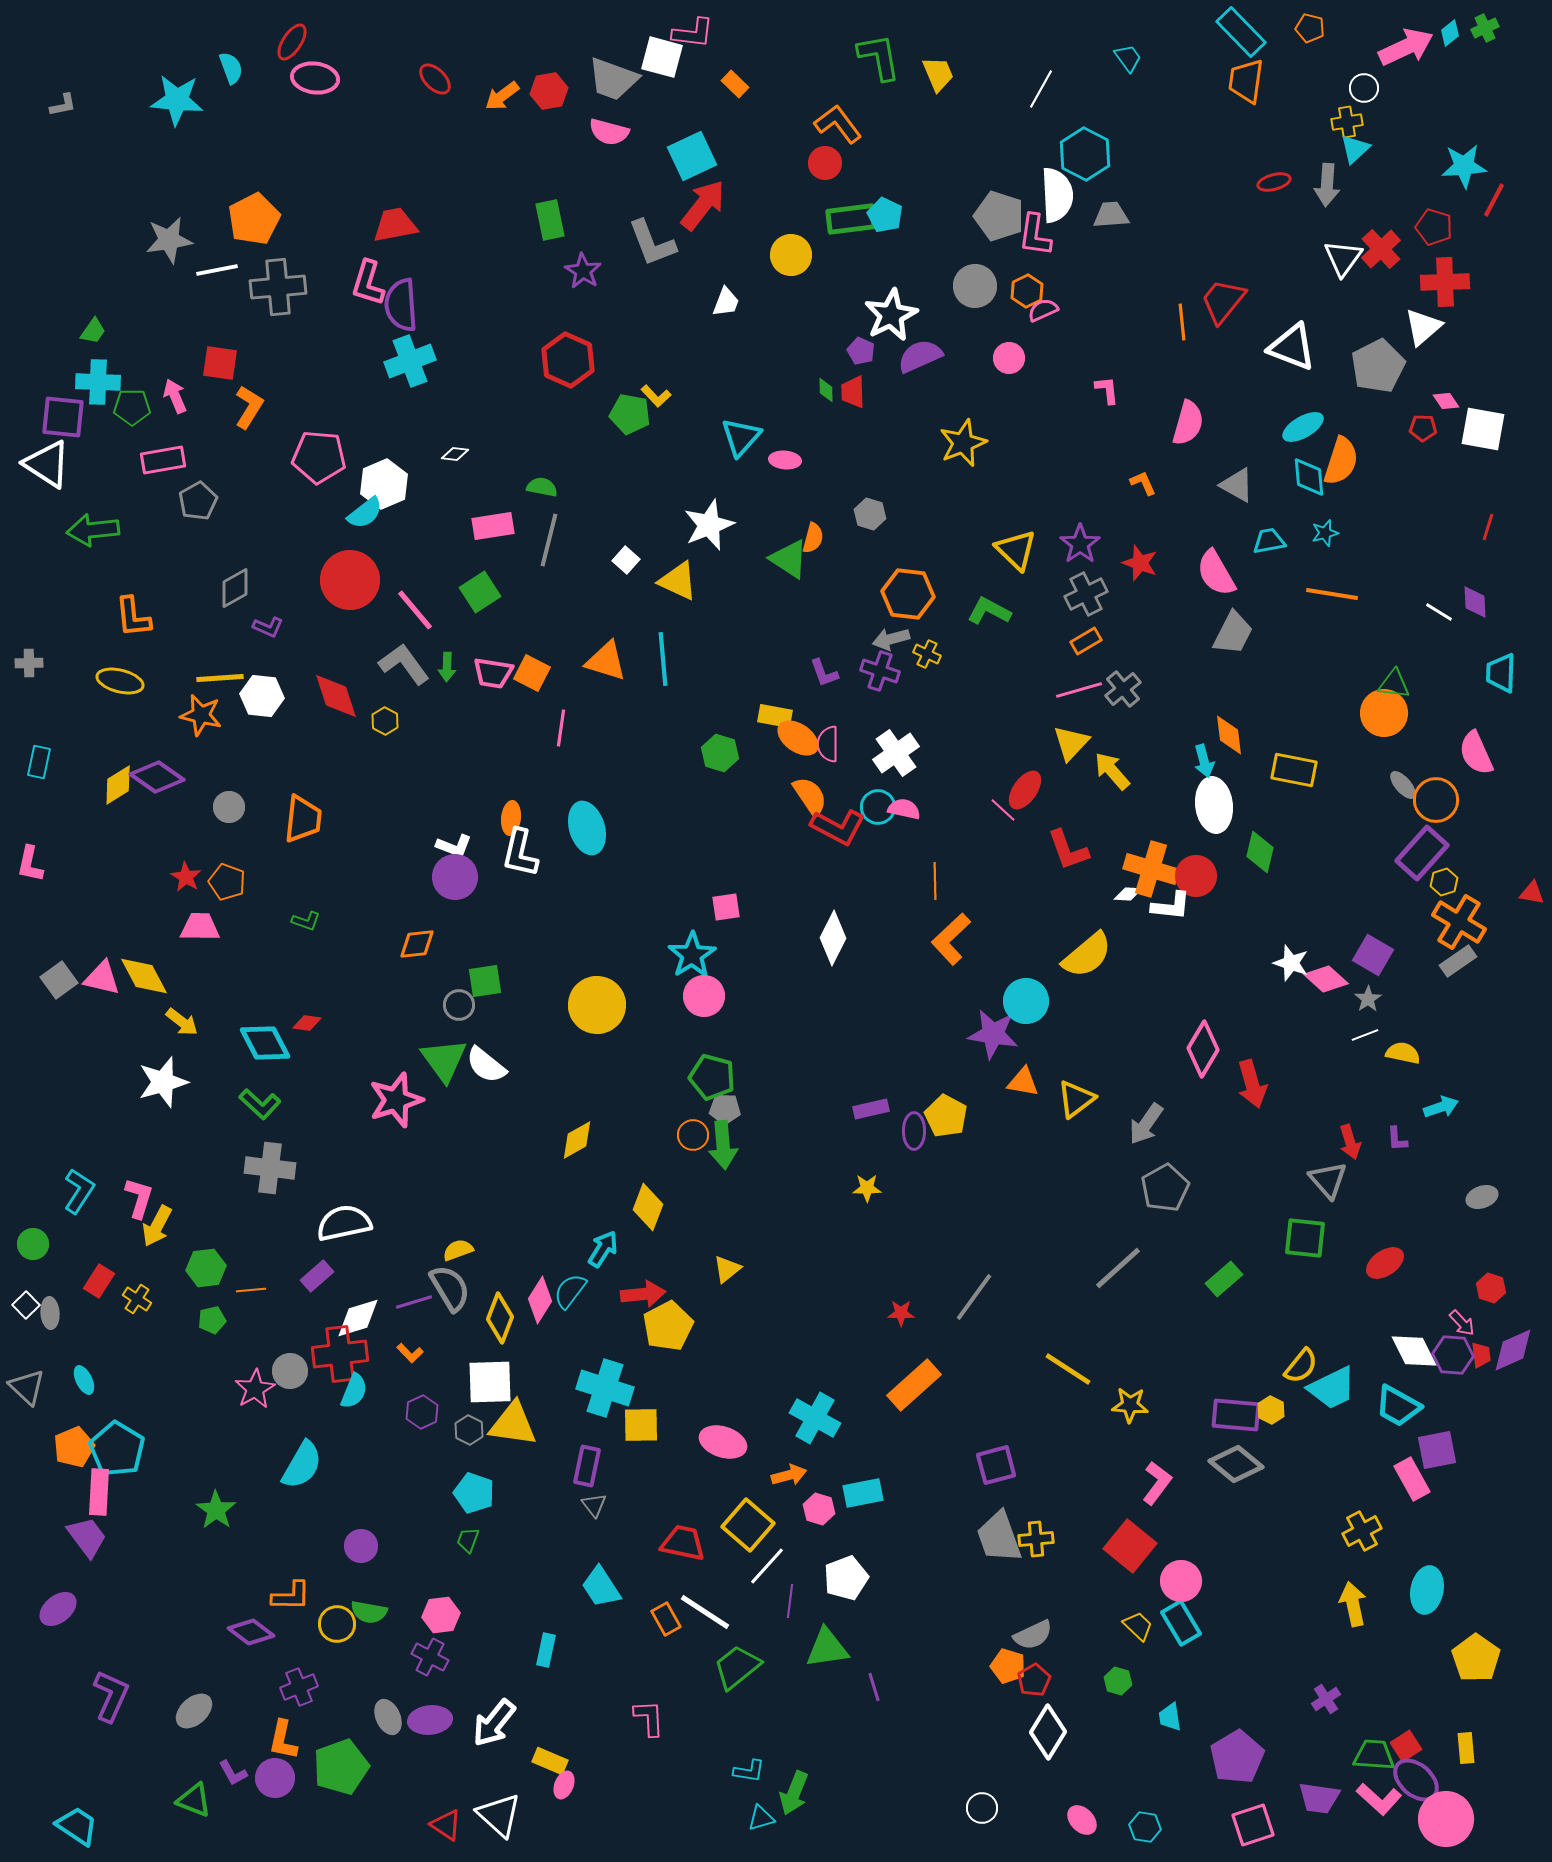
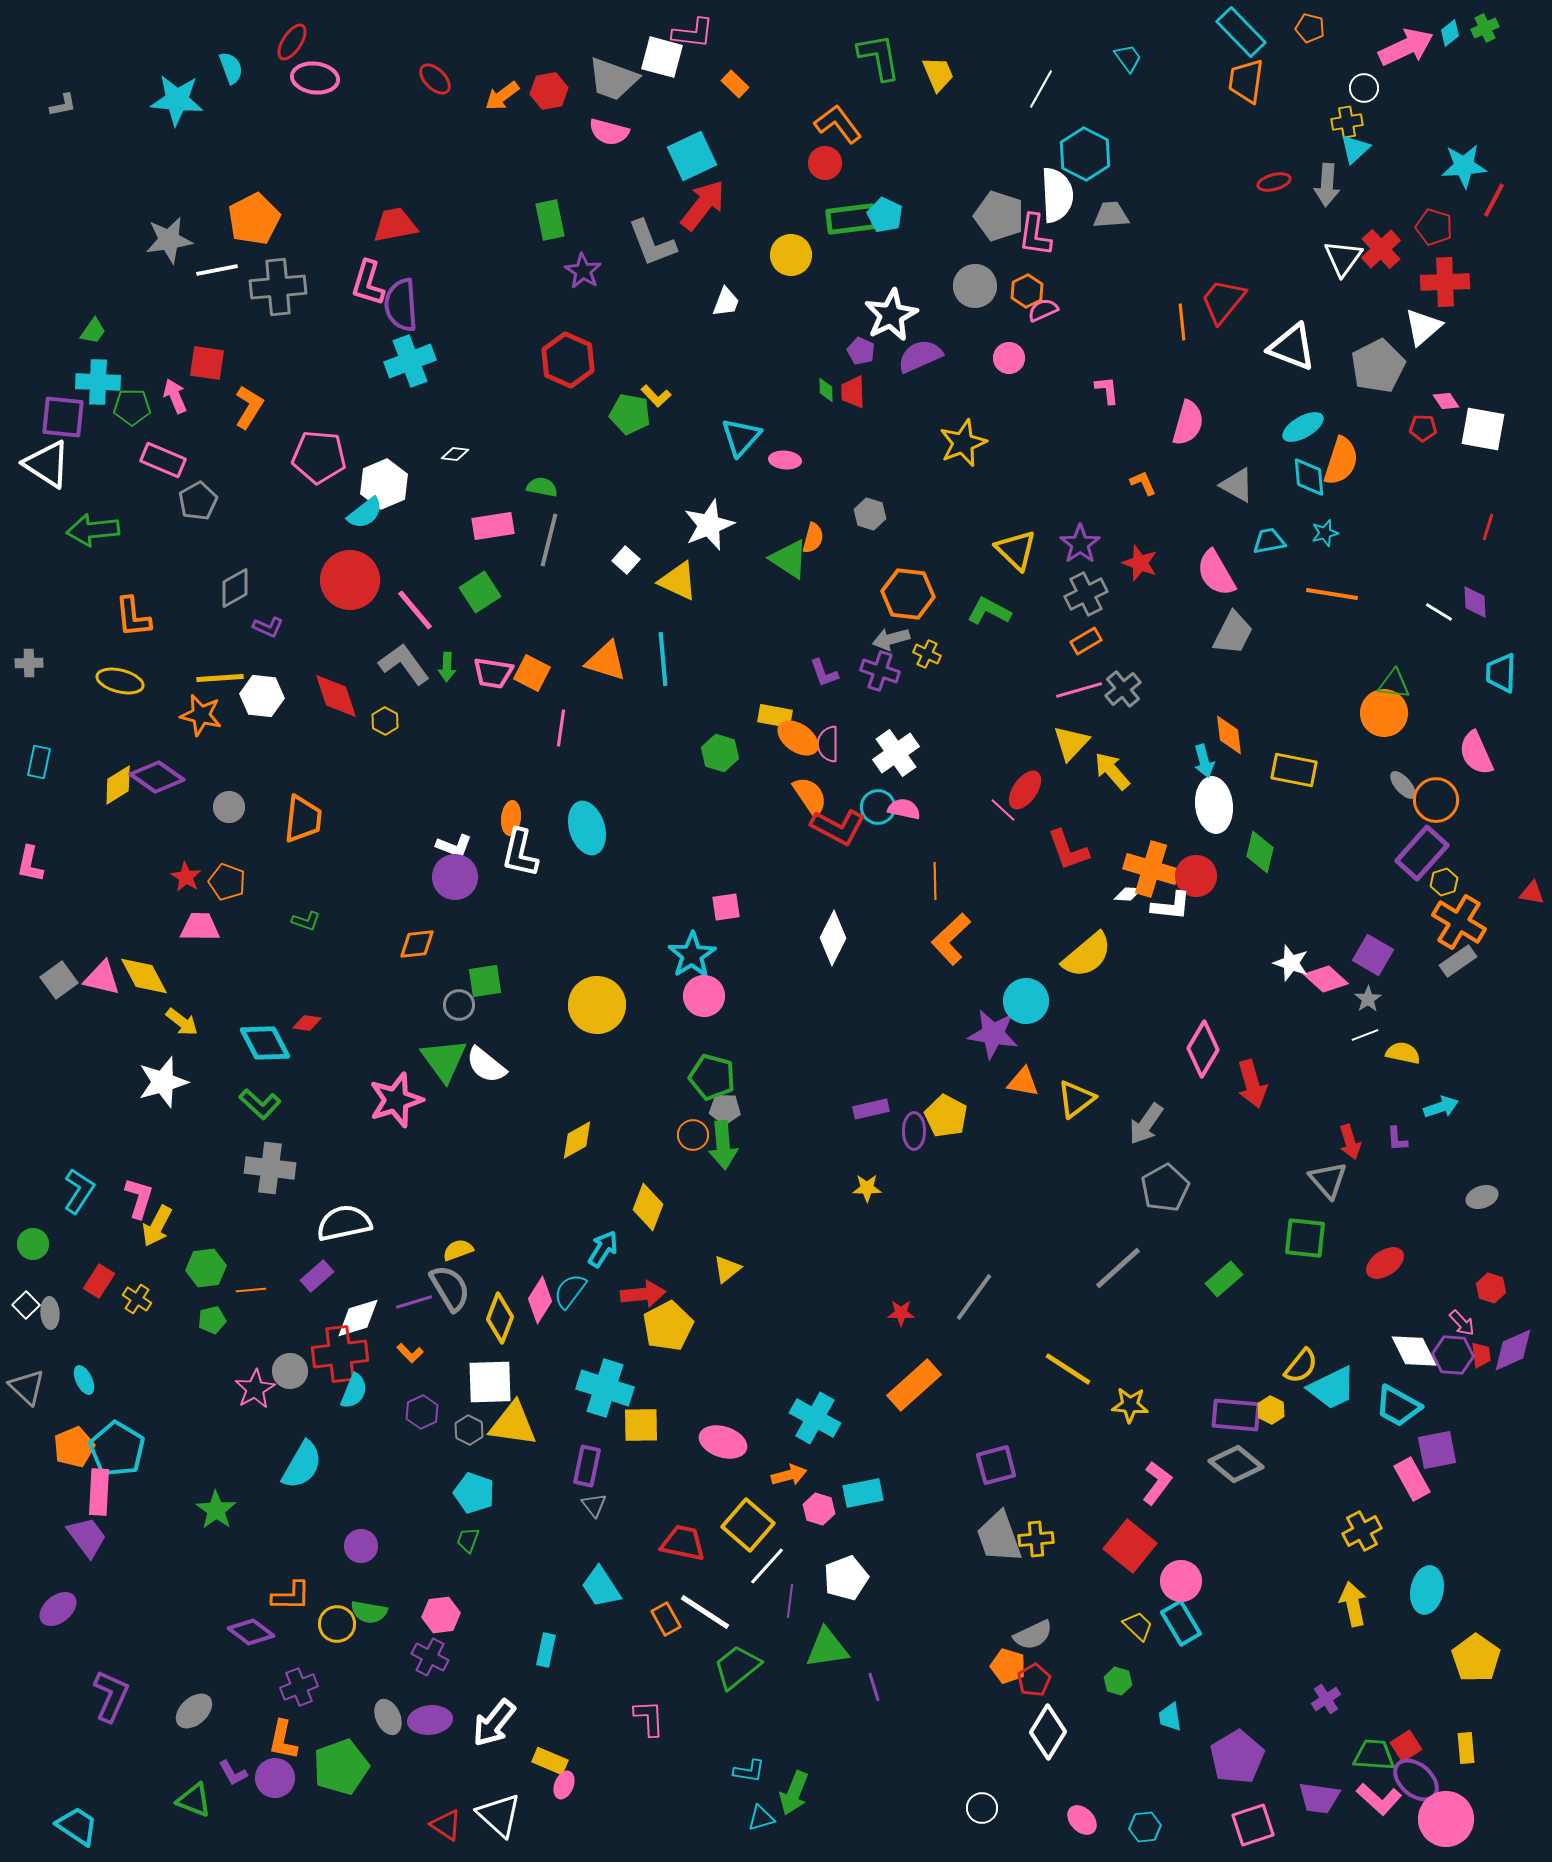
red square at (220, 363): moved 13 px left
pink rectangle at (163, 460): rotated 33 degrees clockwise
cyan hexagon at (1145, 1827): rotated 16 degrees counterclockwise
